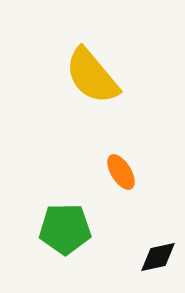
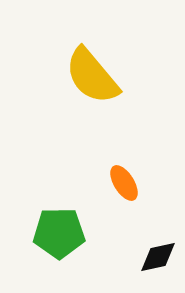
orange ellipse: moved 3 px right, 11 px down
green pentagon: moved 6 px left, 4 px down
